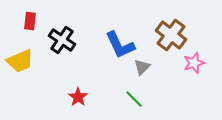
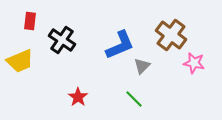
blue L-shape: rotated 88 degrees counterclockwise
pink star: rotated 30 degrees clockwise
gray triangle: moved 1 px up
